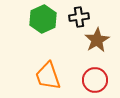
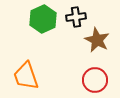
black cross: moved 3 px left
brown star: rotated 15 degrees counterclockwise
orange trapezoid: moved 22 px left
